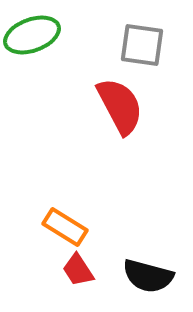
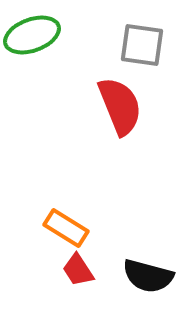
red semicircle: rotated 6 degrees clockwise
orange rectangle: moved 1 px right, 1 px down
